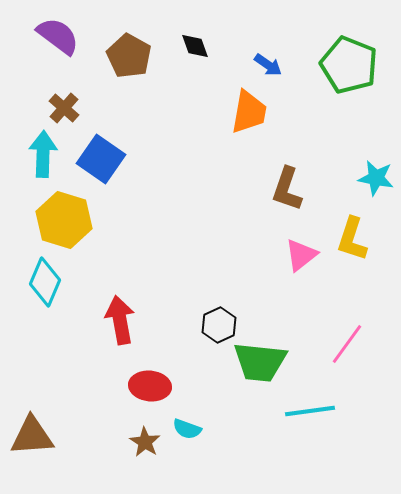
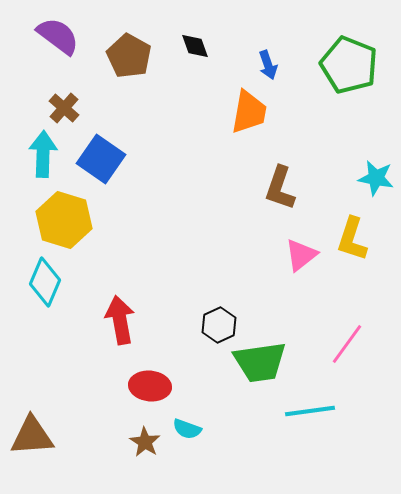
blue arrow: rotated 36 degrees clockwise
brown L-shape: moved 7 px left, 1 px up
green trapezoid: rotated 14 degrees counterclockwise
